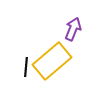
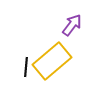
purple arrow: moved 1 px left, 4 px up; rotated 15 degrees clockwise
